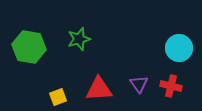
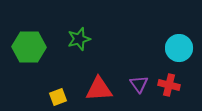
green hexagon: rotated 8 degrees counterclockwise
red cross: moved 2 px left, 1 px up
